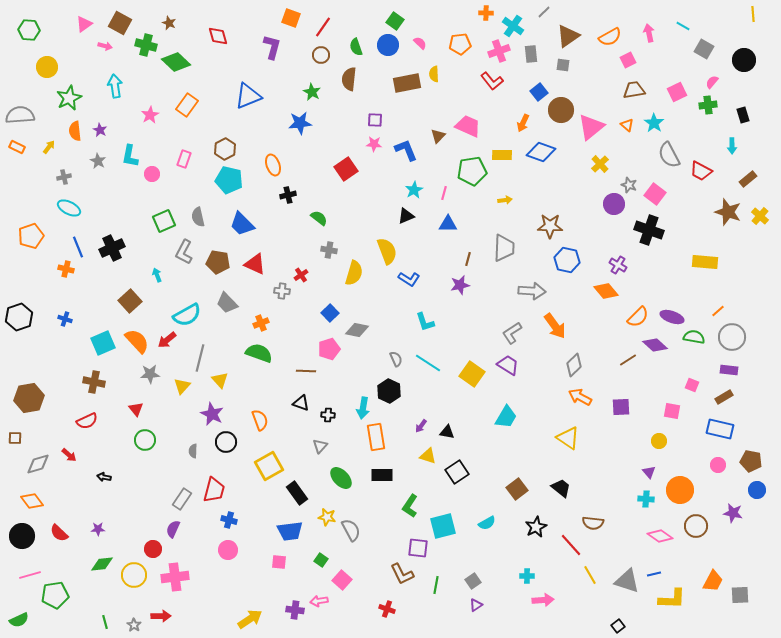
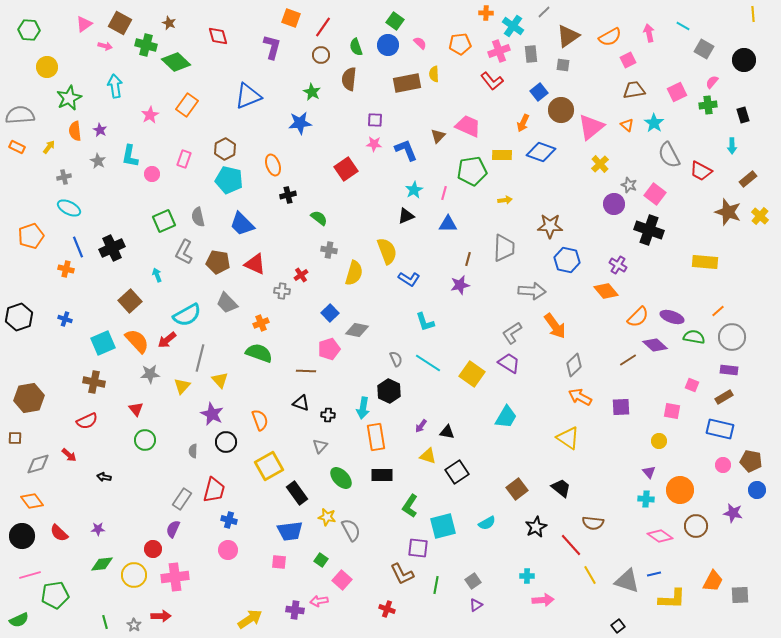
purple trapezoid at (508, 365): moved 1 px right, 2 px up
pink circle at (718, 465): moved 5 px right
